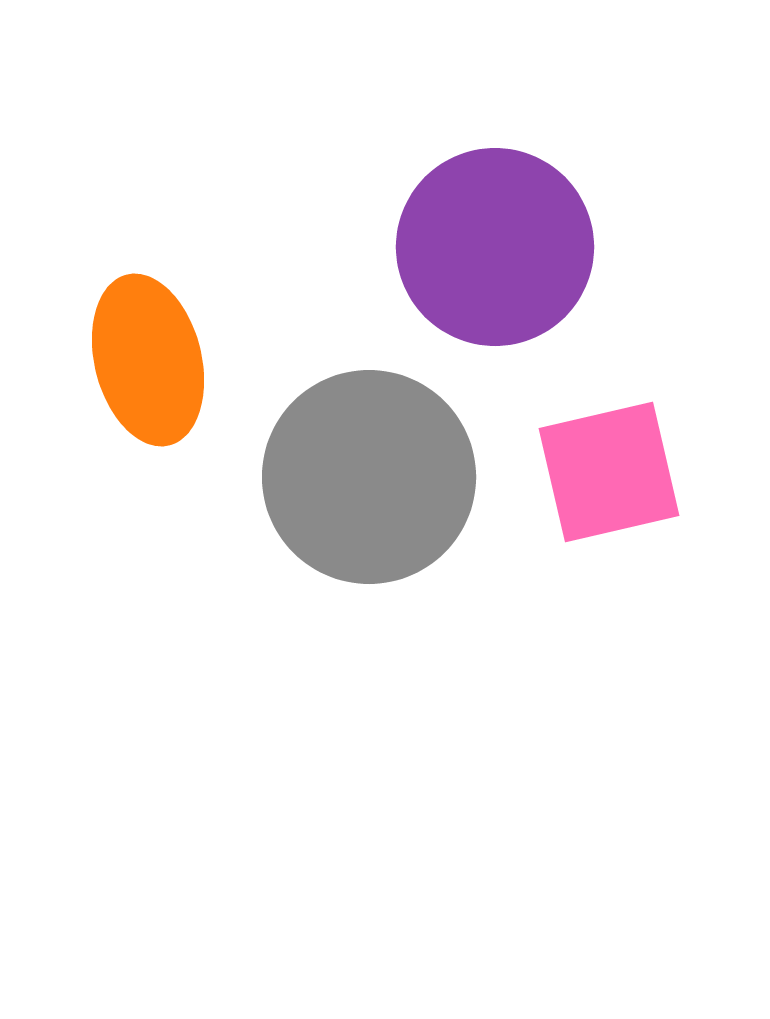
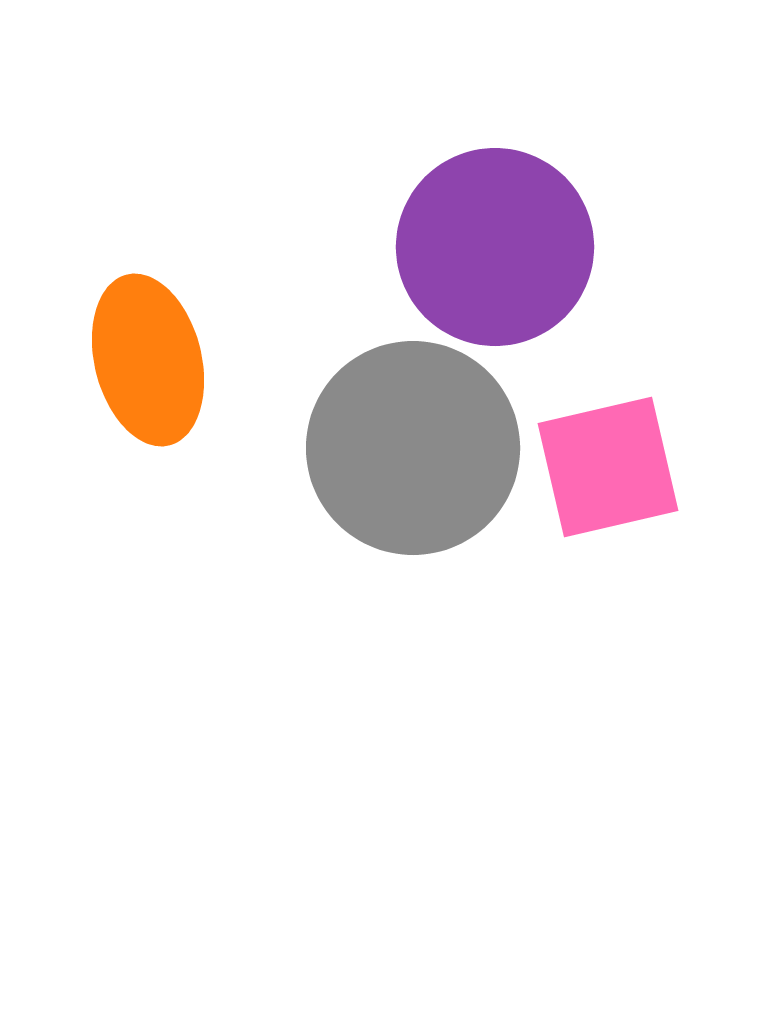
pink square: moved 1 px left, 5 px up
gray circle: moved 44 px right, 29 px up
